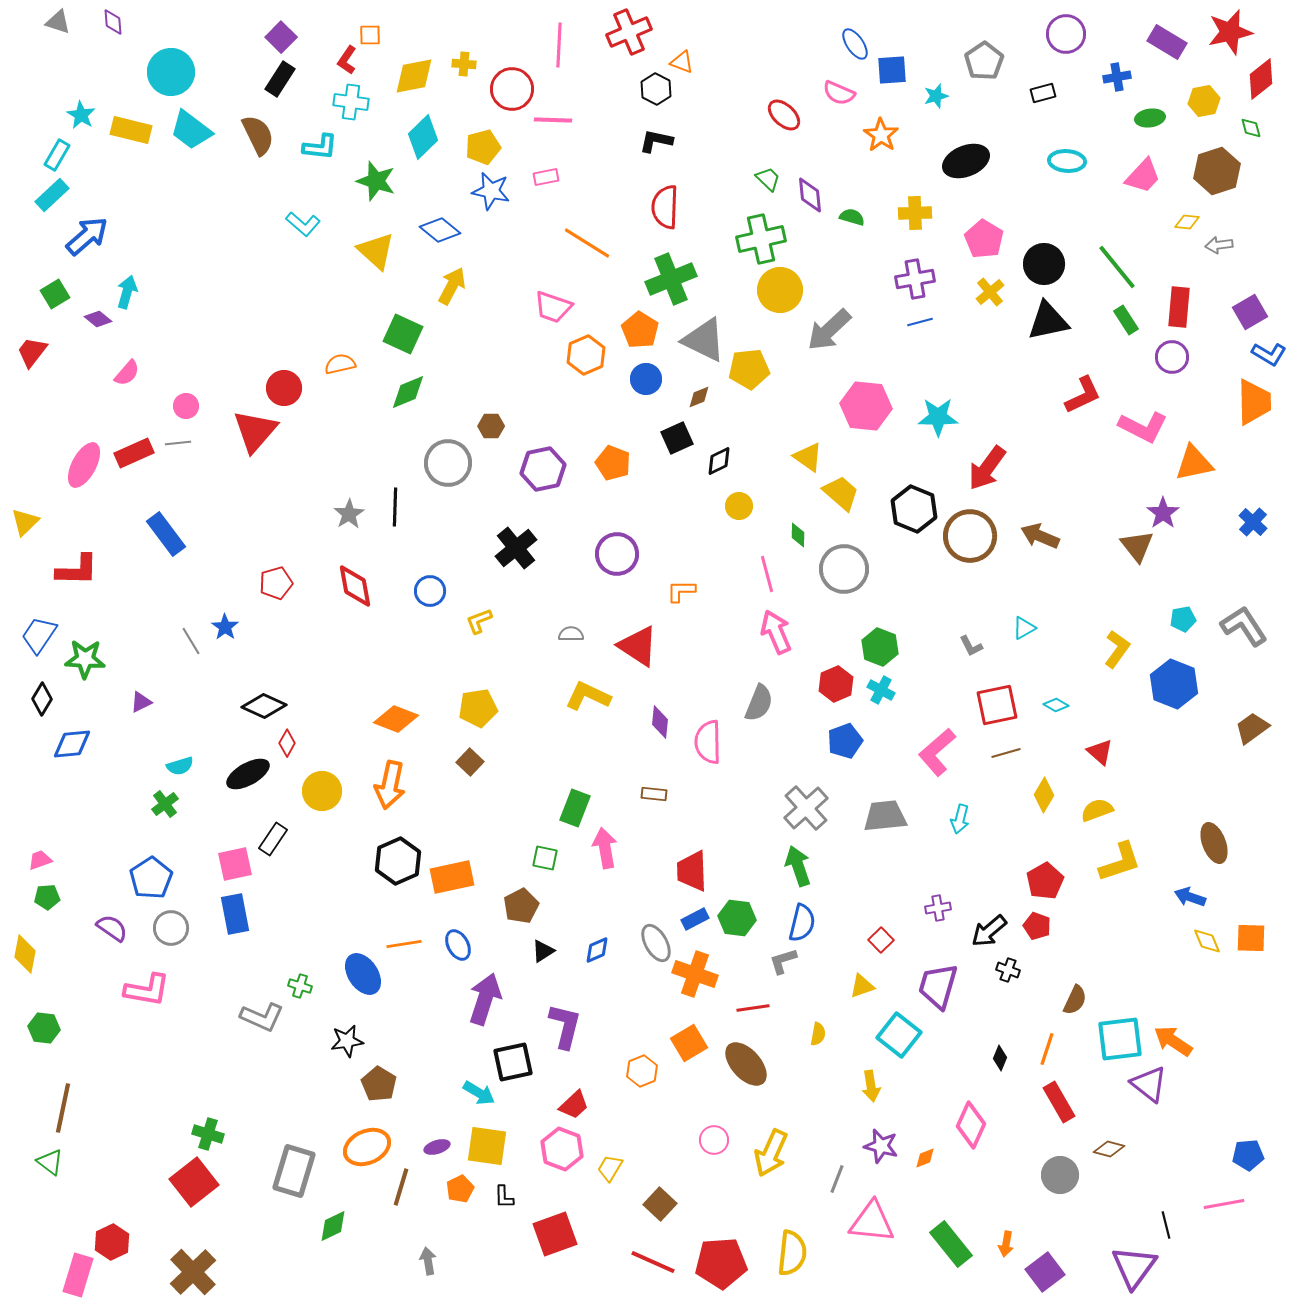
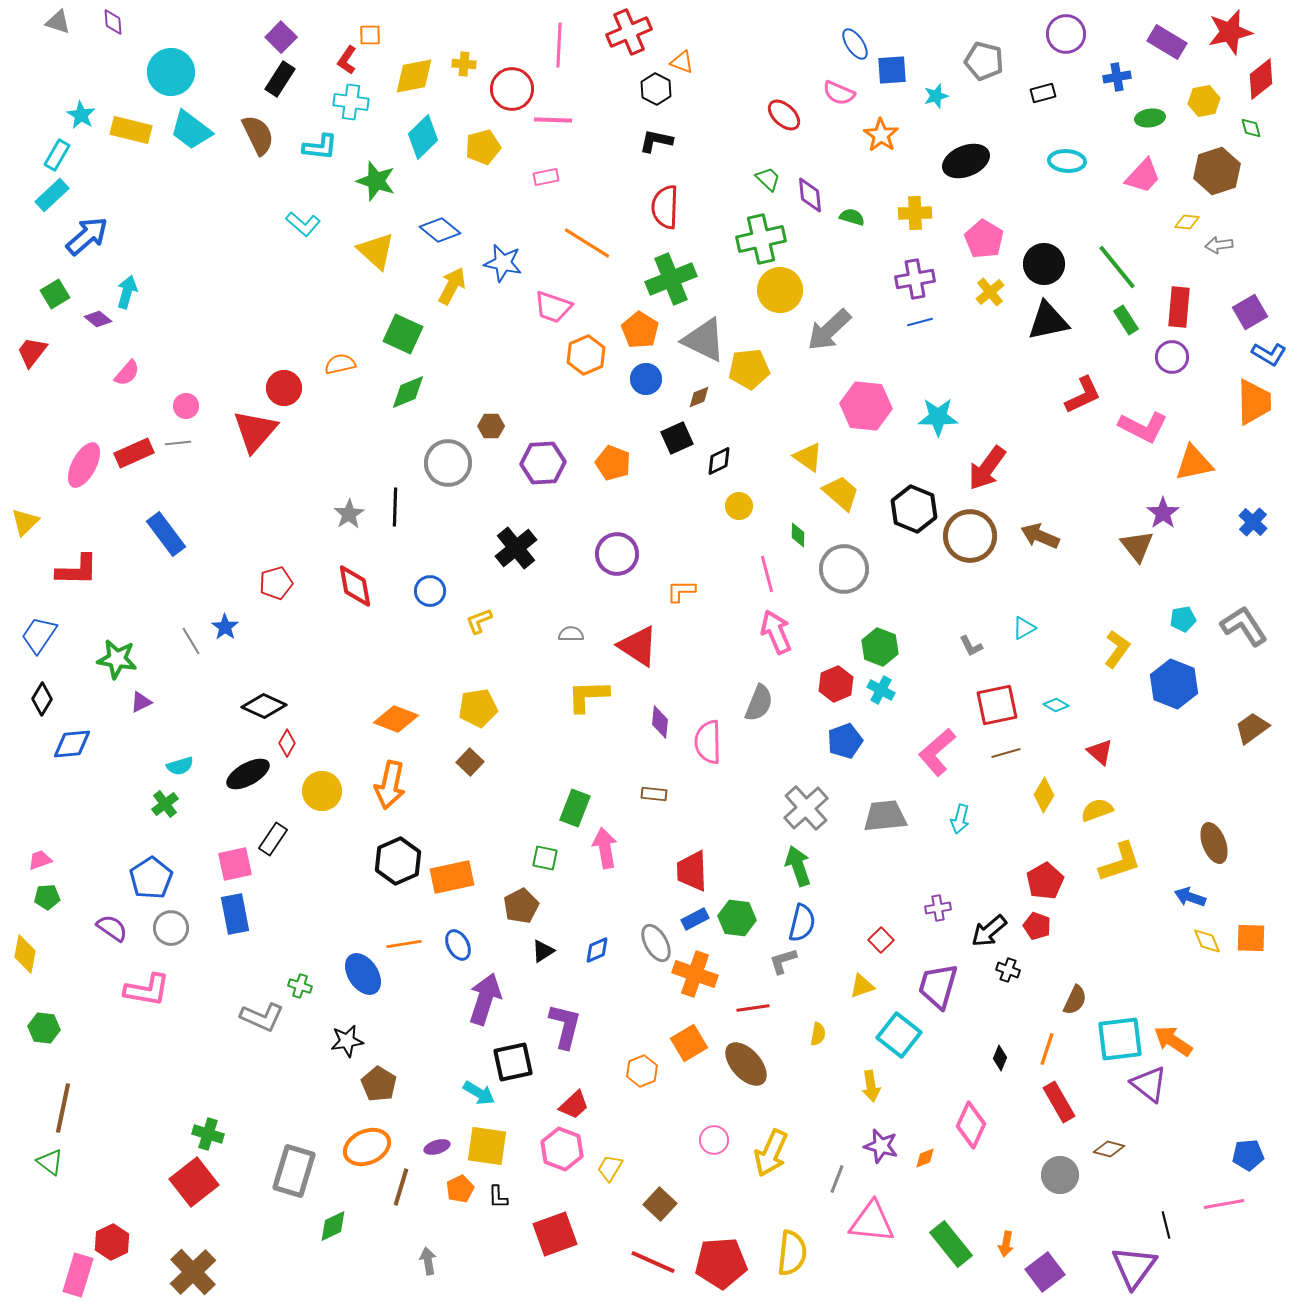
gray pentagon at (984, 61): rotated 24 degrees counterclockwise
blue star at (491, 191): moved 12 px right, 72 px down
purple hexagon at (543, 469): moved 6 px up; rotated 9 degrees clockwise
green star at (85, 659): moved 32 px right; rotated 6 degrees clockwise
yellow L-shape at (588, 696): rotated 27 degrees counterclockwise
black L-shape at (504, 1197): moved 6 px left
